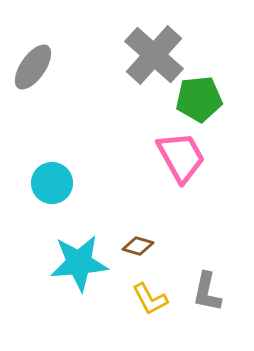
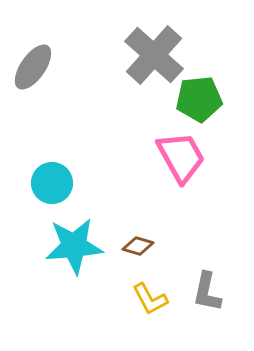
cyan star: moved 5 px left, 17 px up
